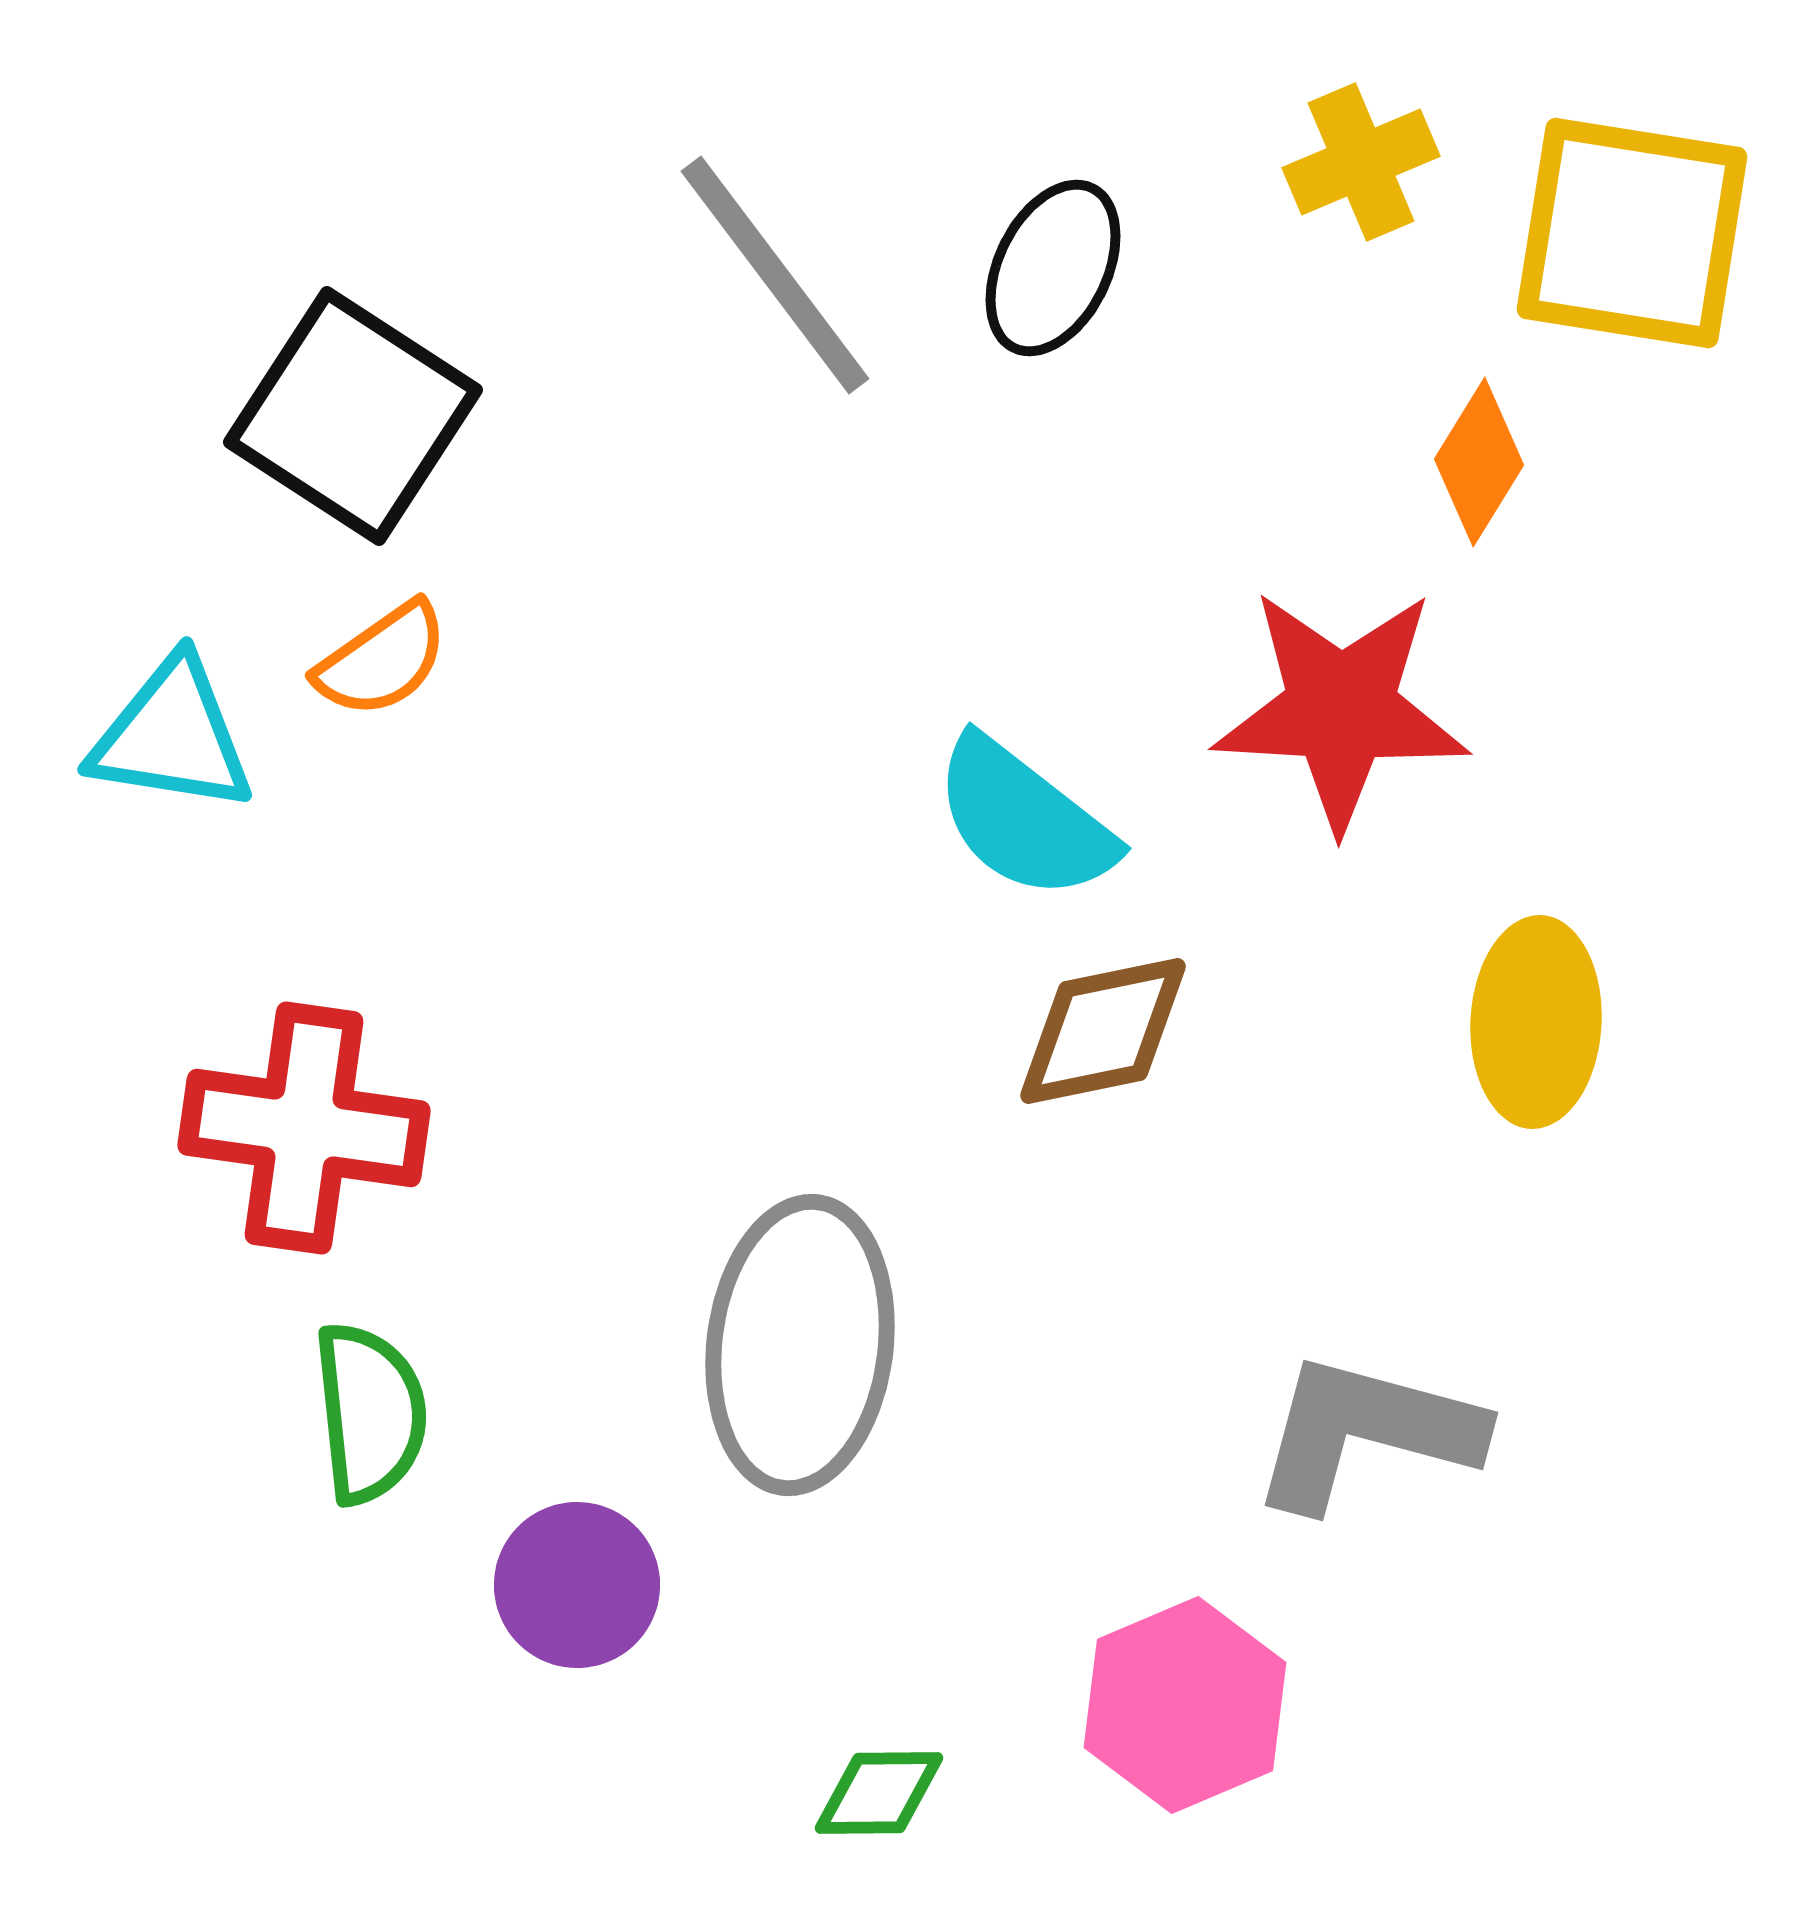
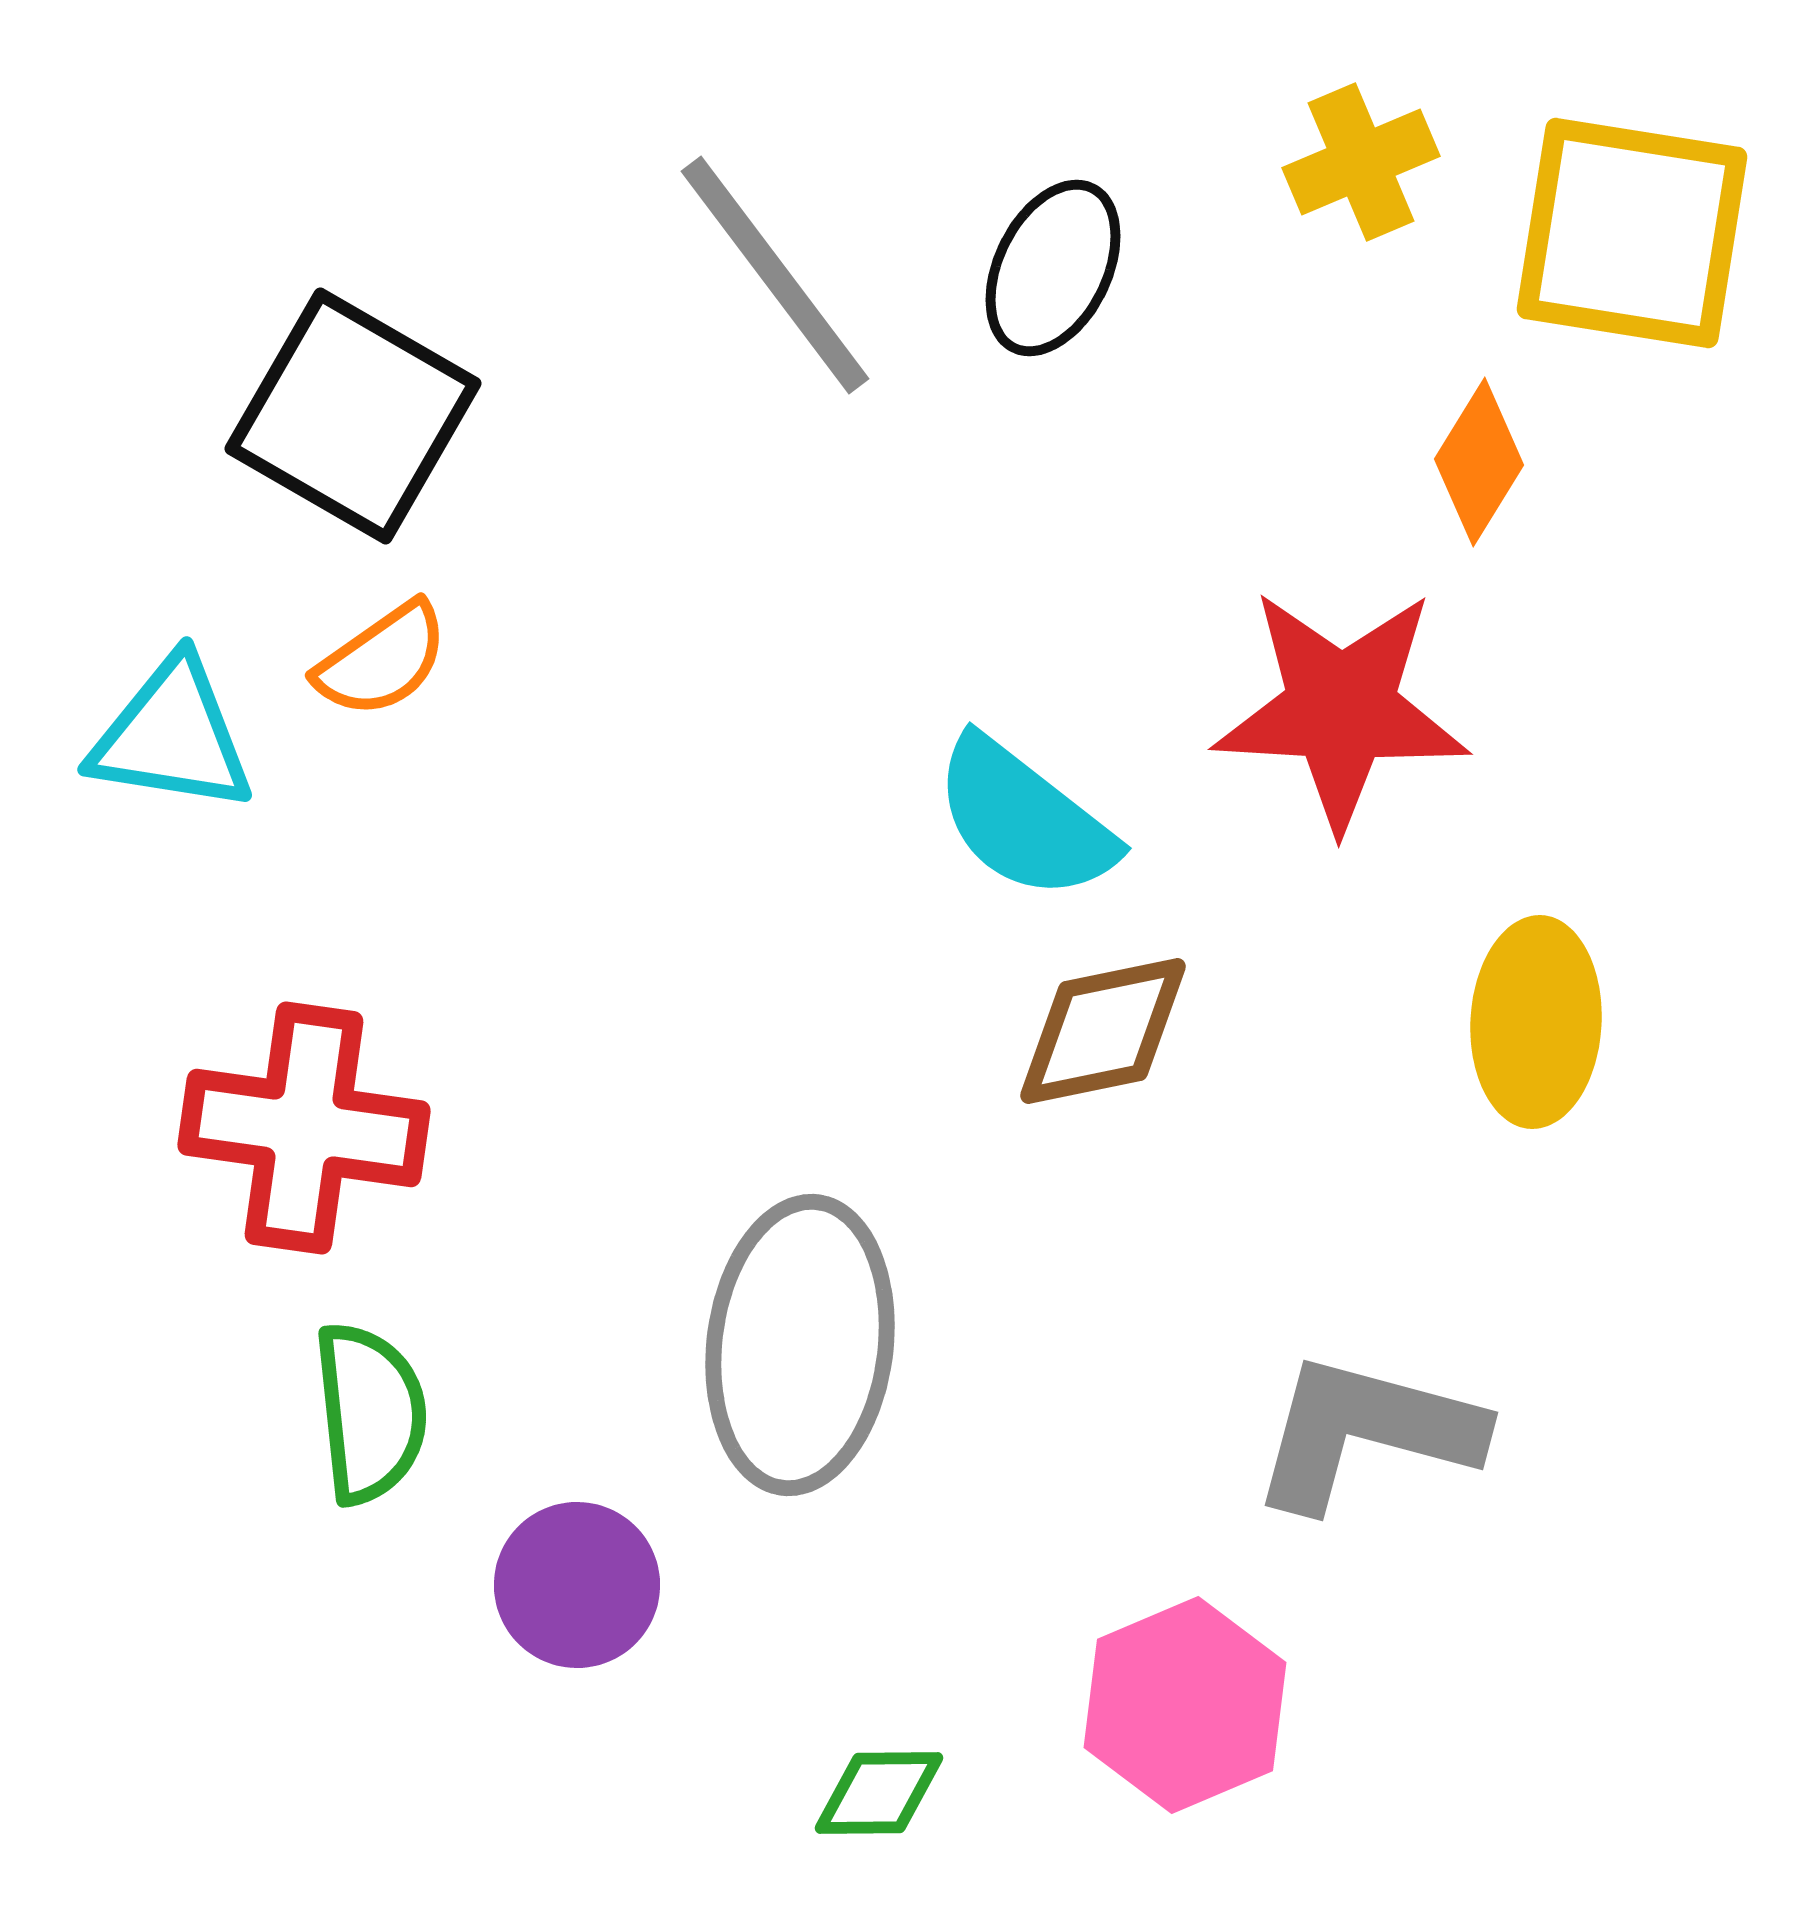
black square: rotated 3 degrees counterclockwise
